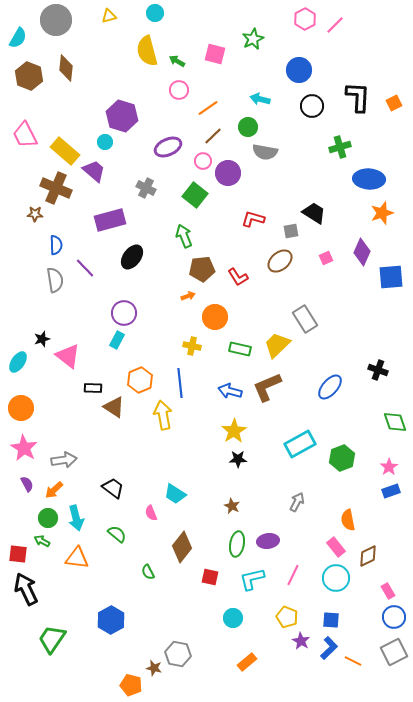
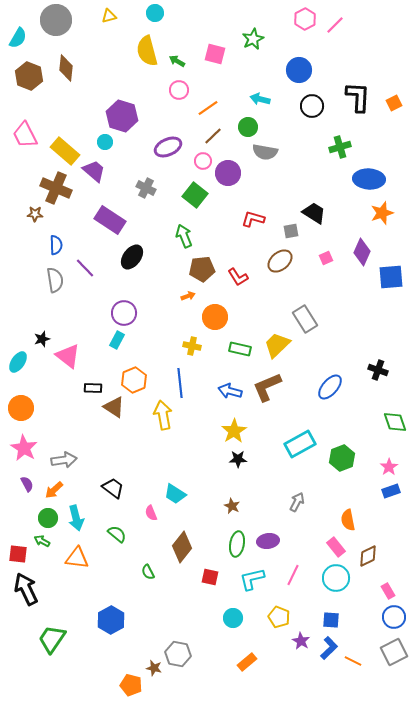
purple rectangle at (110, 220): rotated 48 degrees clockwise
orange hexagon at (140, 380): moved 6 px left
yellow pentagon at (287, 617): moved 8 px left
